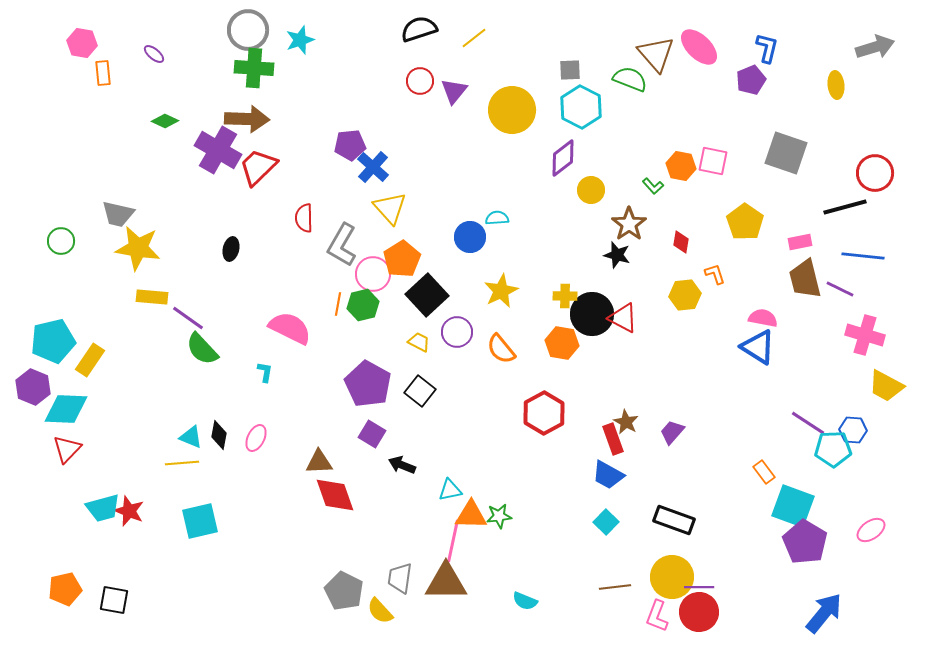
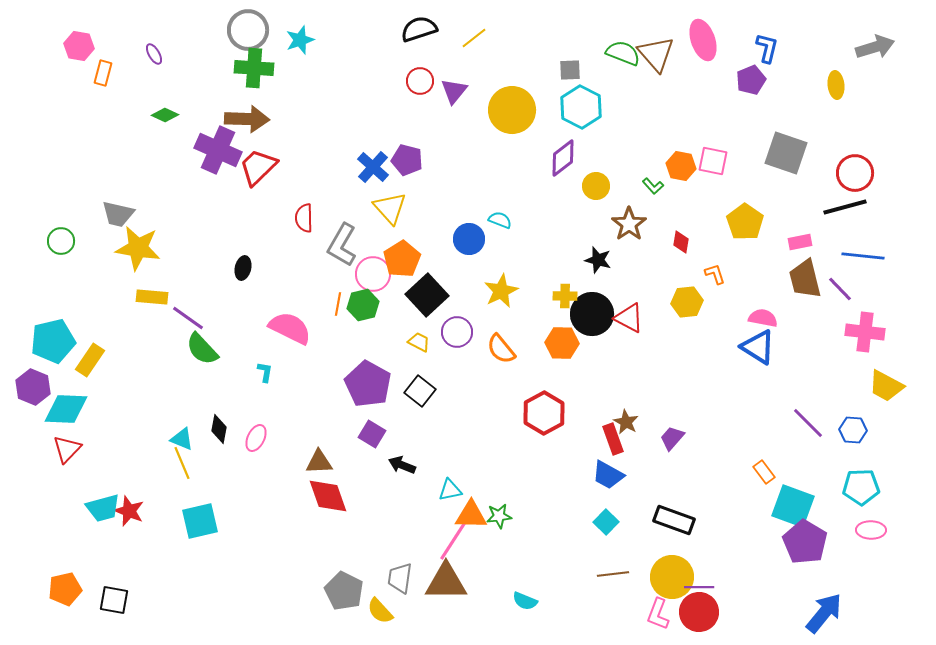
pink hexagon at (82, 43): moved 3 px left, 3 px down
pink ellipse at (699, 47): moved 4 px right, 7 px up; rotated 27 degrees clockwise
purple ellipse at (154, 54): rotated 20 degrees clockwise
orange rectangle at (103, 73): rotated 20 degrees clockwise
green semicircle at (630, 79): moved 7 px left, 26 px up
green diamond at (165, 121): moved 6 px up
purple pentagon at (350, 145): moved 57 px right, 15 px down; rotated 20 degrees clockwise
purple cross at (218, 150): rotated 6 degrees counterclockwise
red circle at (875, 173): moved 20 px left
yellow circle at (591, 190): moved 5 px right, 4 px up
cyan semicircle at (497, 218): moved 3 px right, 2 px down; rotated 25 degrees clockwise
blue circle at (470, 237): moved 1 px left, 2 px down
black ellipse at (231, 249): moved 12 px right, 19 px down
black star at (617, 255): moved 19 px left, 5 px down
purple line at (840, 289): rotated 20 degrees clockwise
yellow hexagon at (685, 295): moved 2 px right, 7 px down
red triangle at (623, 318): moved 6 px right
pink cross at (865, 335): moved 3 px up; rotated 9 degrees counterclockwise
orange hexagon at (562, 343): rotated 8 degrees counterclockwise
purple line at (808, 423): rotated 12 degrees clockwise
purple trapezoid at (672, 432): moved 6 px down
black diamond at (219, 435): moved 6 px up
cyan triangle at (191, 437): moved 9 px left, 2 px down
cyan pentagon at (833, 449): moved 28 px right, 38 px down
yellow line at (182, 463): rotated 72 degrees clockwise
red diamond at (335, 495): moved 7 px left, 1 px down
pink ellipse at (871, 530): rotated 36 degrees clockwise
pink line at (453, 541): rotated 21 degrees clockwise
brown line at (615, 587): moved 2 px left, 13 px up
pink L-shape at (657, 616): moved 1 px right, 2 px up
